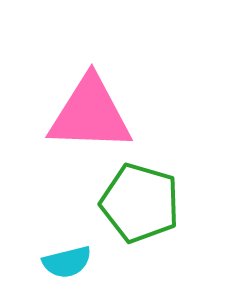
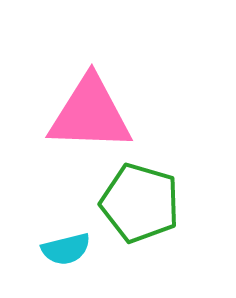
cyan semicircle: moved 1 px left, 13 px up
